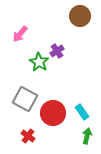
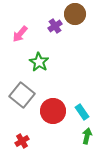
brown circle: moved 5 px left, 2 px up
purple cross: moved 2 px left, 25 px up
gray square: moved 3 px left, 4 px up; rotated 10 degrees clockwise
red circle: moved 2 px up
red cross: moved 6 px left, 5 px down; rotated 24 degrees clockwise
